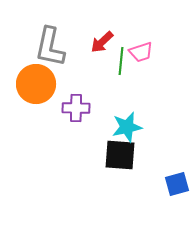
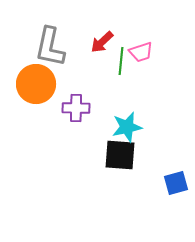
blue square: moved 1 px left, 1 px up
